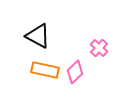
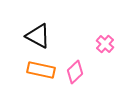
pink cross: moved 6 px right, 4 px up
orange rectangle: moved 4 px left
